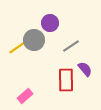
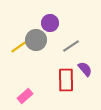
gray circle: moved 2 px right
yellow line: moved 2 px right, 1 px up
